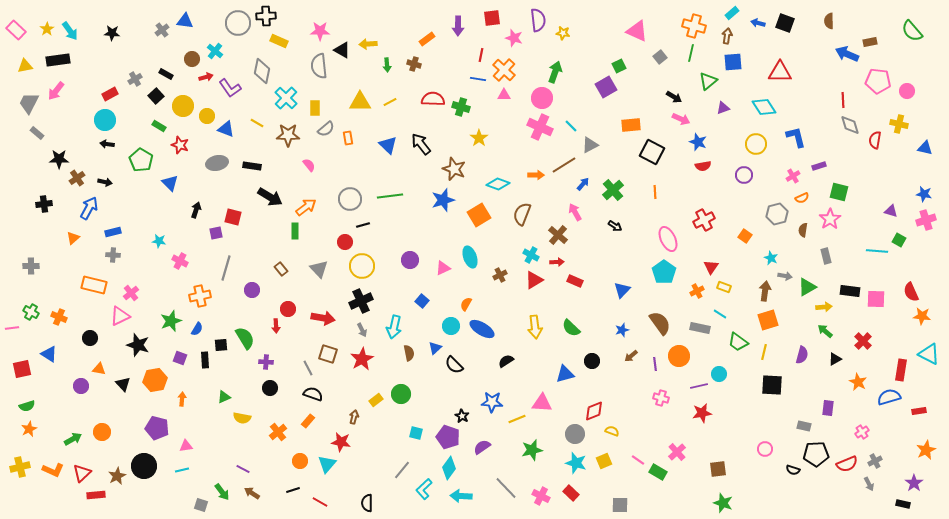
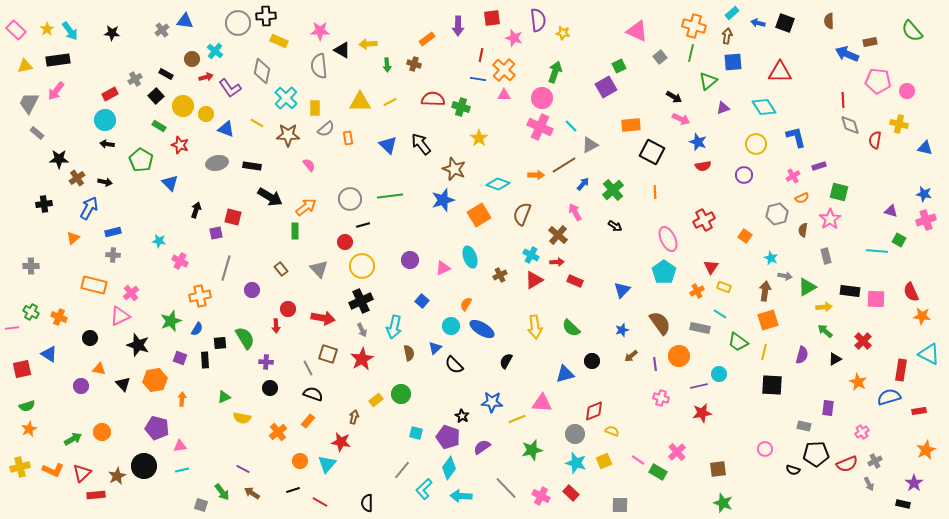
yellow circle at (207, 116): moved 1 px left, 2 px up
black square at (221, 345): moved 1 px left, 2 px up
black semicircle at (506, 361): rotated 28 degrees counterclockwise
pink triangle at (186, 446): moved 6 px left
